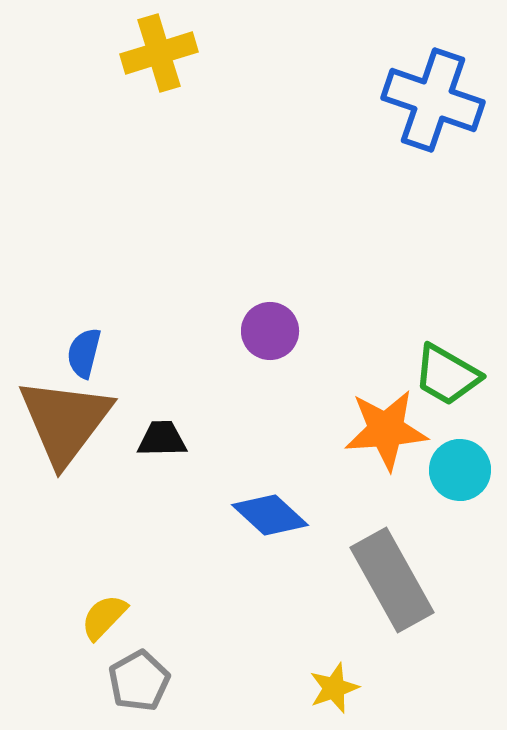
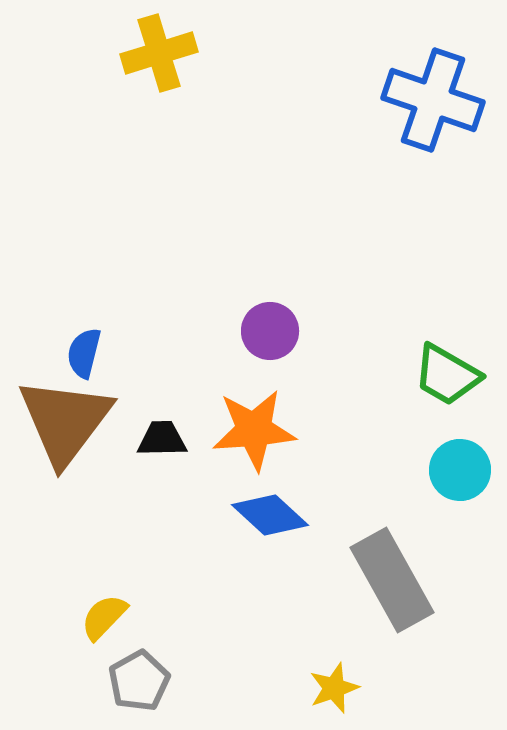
orange star: moved 132 px left
